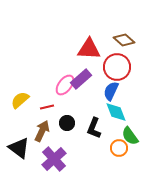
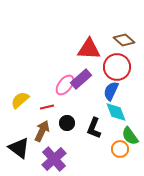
orange circle: moved 1 px right, 1 px down
